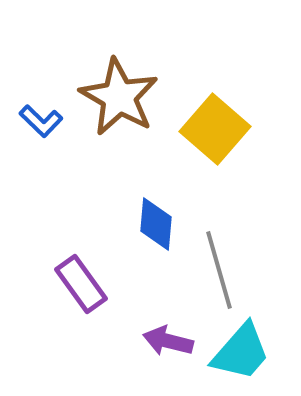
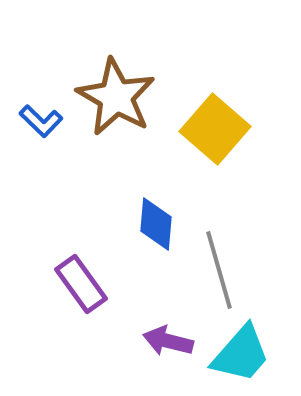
brown star: moved 3 px left
cyan trapezoid: moved 2 px down
